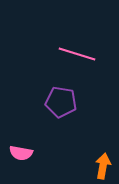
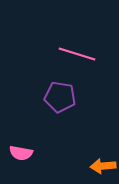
purple pentagon: moved 1 px left, 5 px up
orange arrow: rotated 105 degrees counterclockwise
